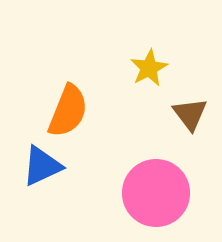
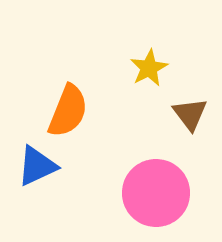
blue triangle: moved 5 px left
